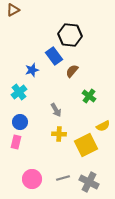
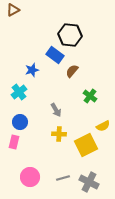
blue rectangle: moved 1 px right, 1 px up; rotated 18 degrees counterclockwise
green cross: moved 1 px right
pink rectangle: moved 2 px left
pink circle: moved 2 px left, 2 px up
